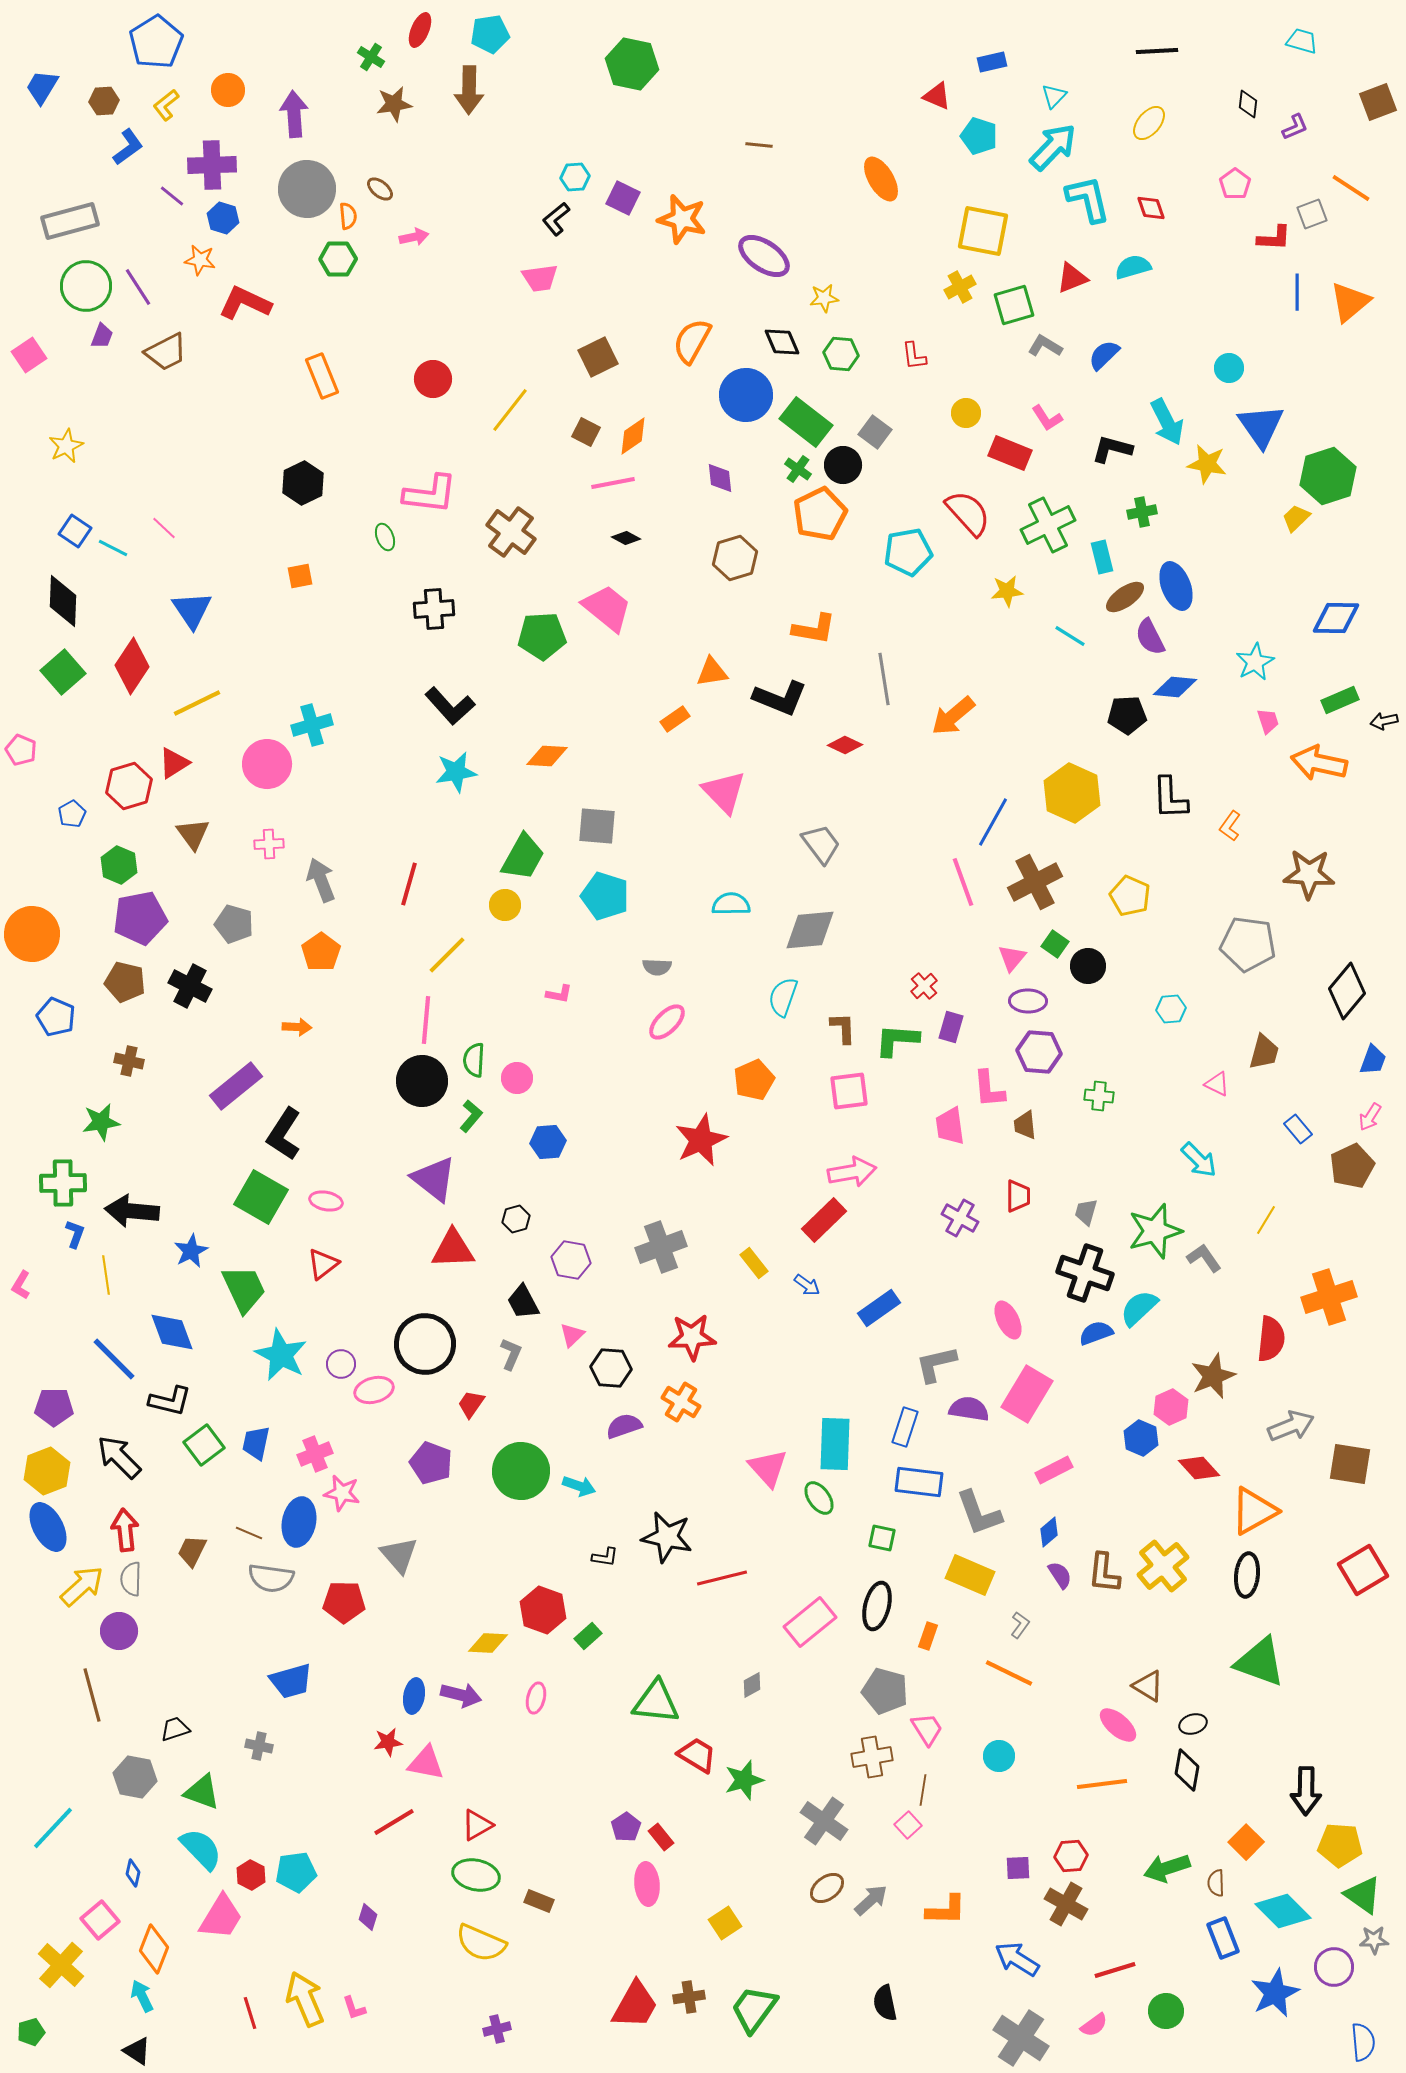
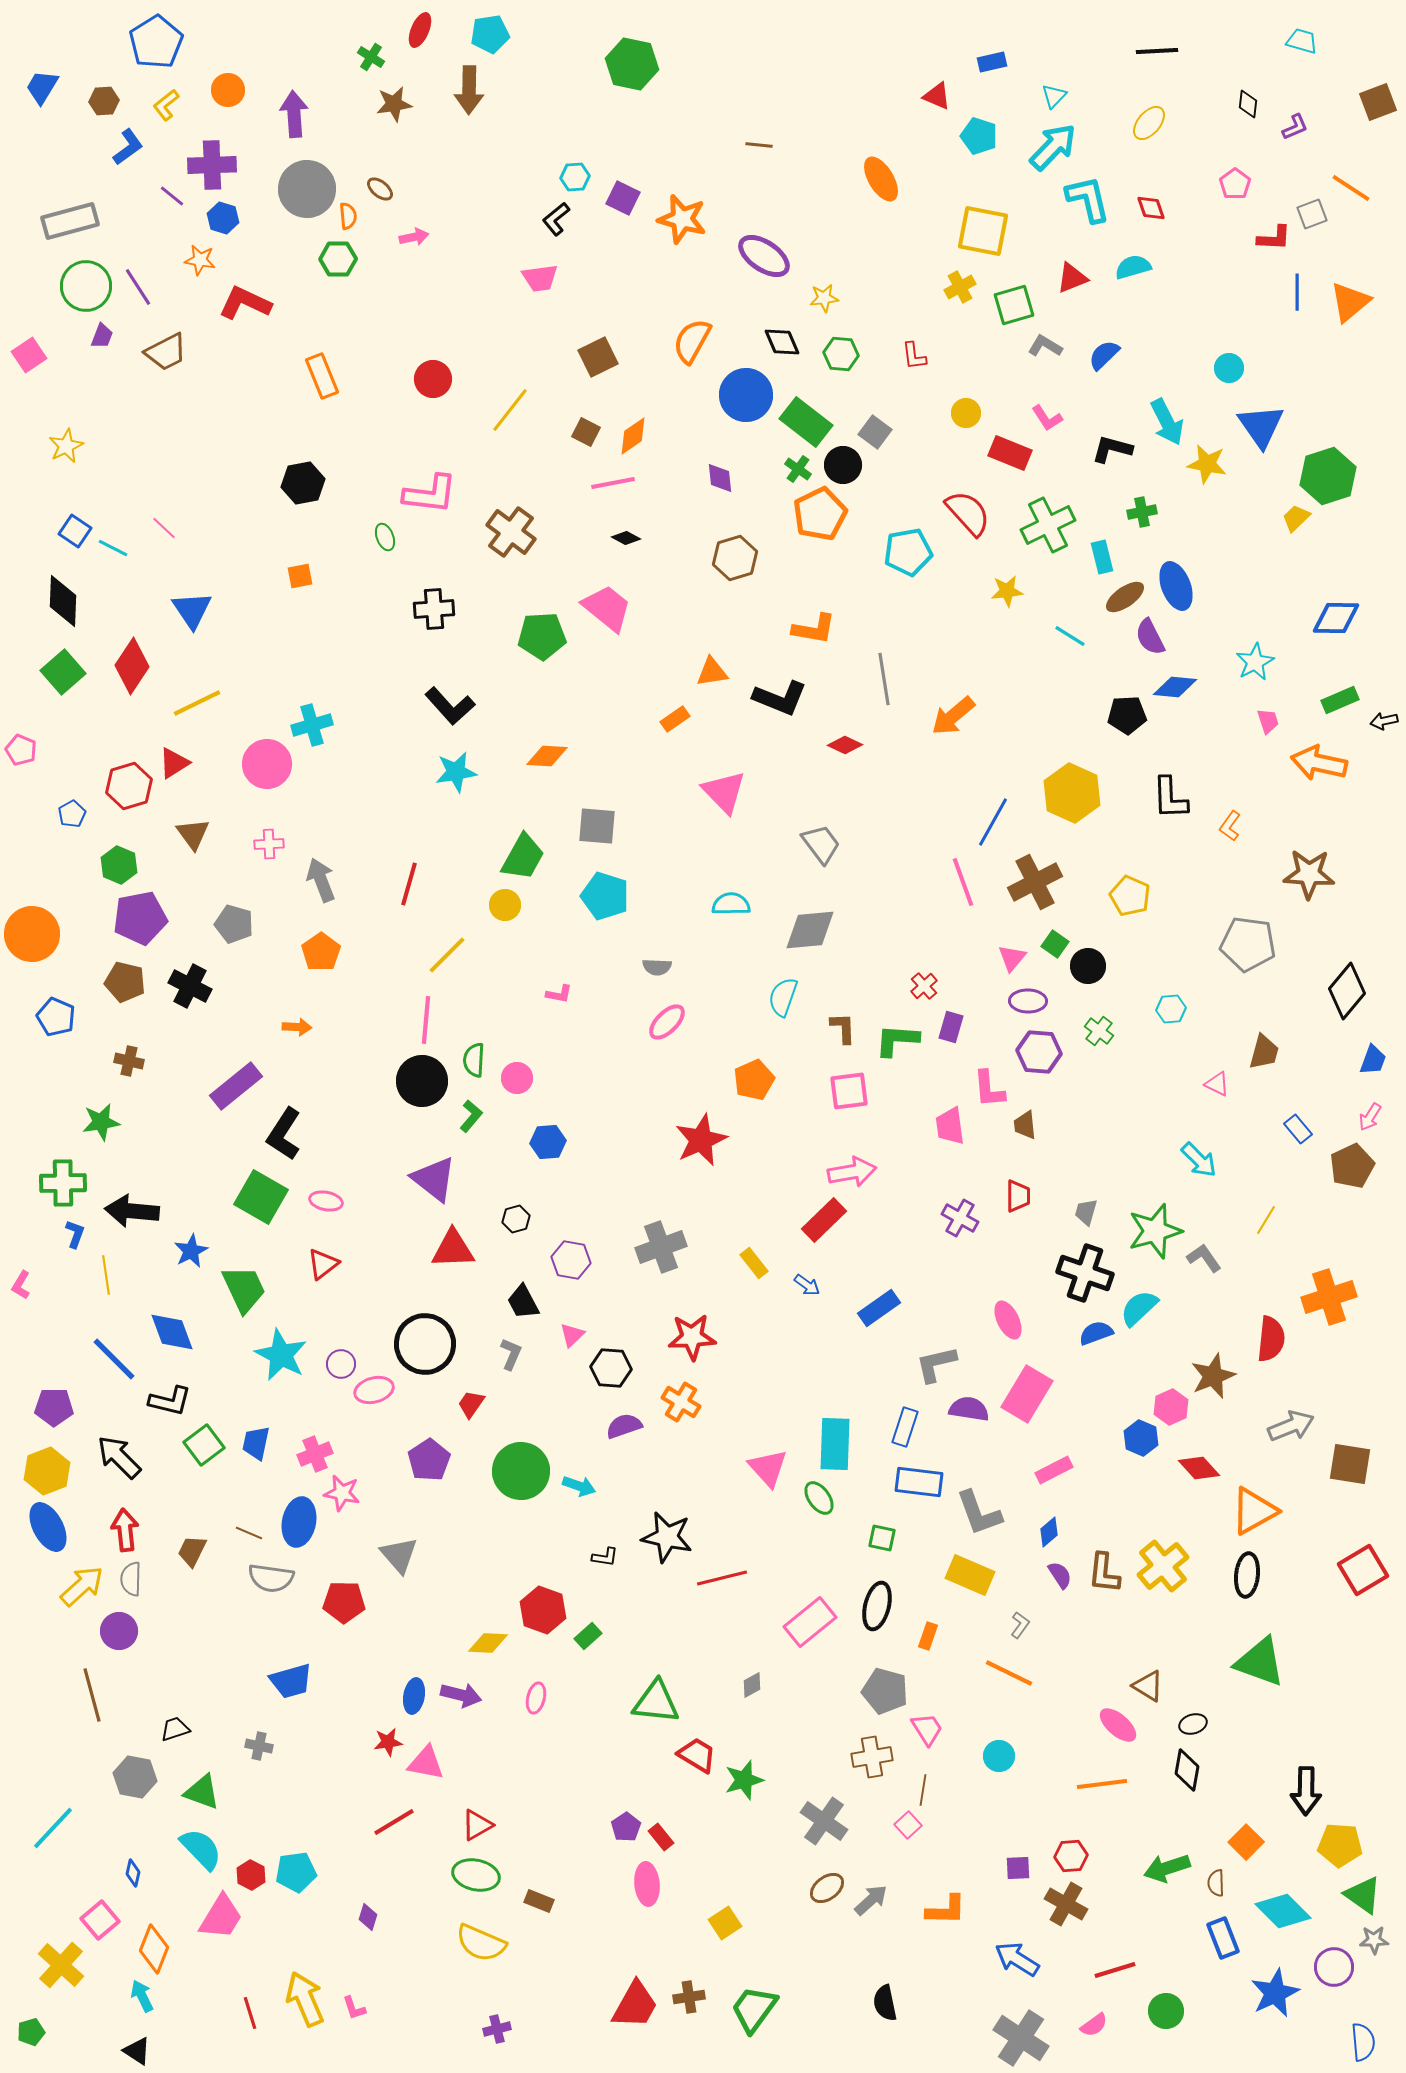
black hexagon at (303, 483): rotated 15 degrees clockwise
green cross at (1099, 1096): moved 65 px up; rotated 32 degrees clockwise
purple pentagon at (431, 1463): moved 2 px left, 3 px up; rotated 18 degrees clockwise
